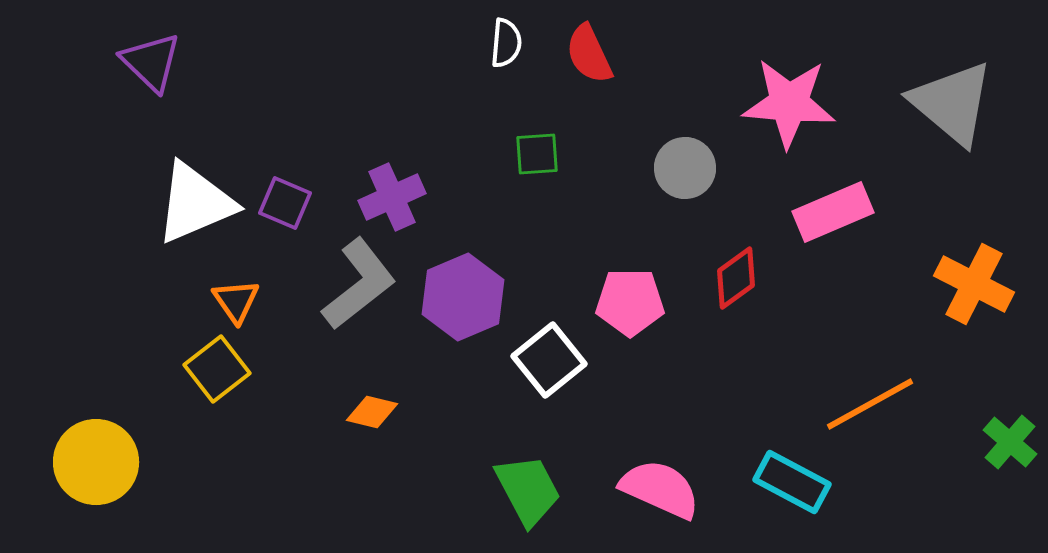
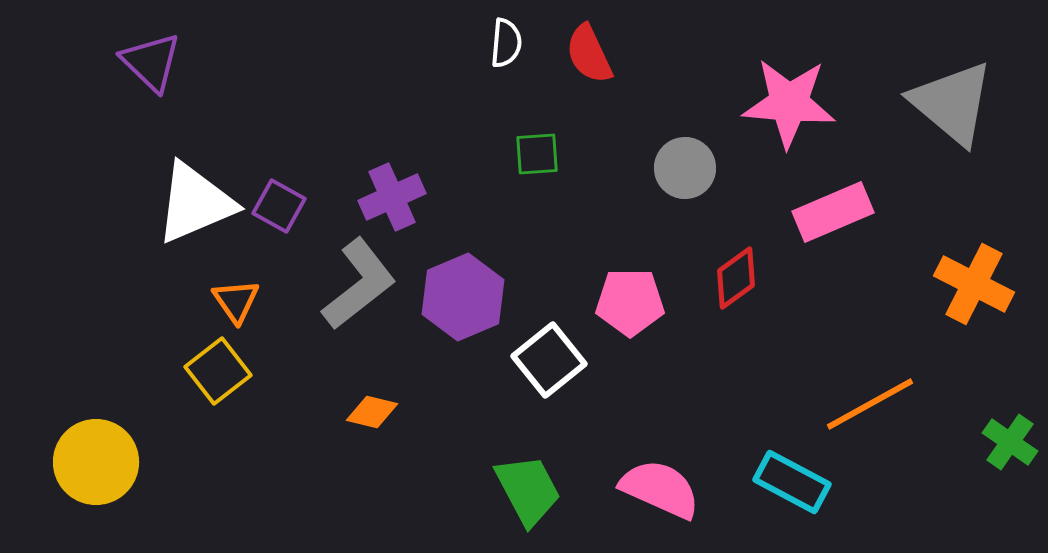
purple square: moved 6 px left, 3 px down; rotated 6 degrees clockwise
yellow square: moved 1 px right, 2 px down
green cross: rotated 6 degrees counterclockwise
